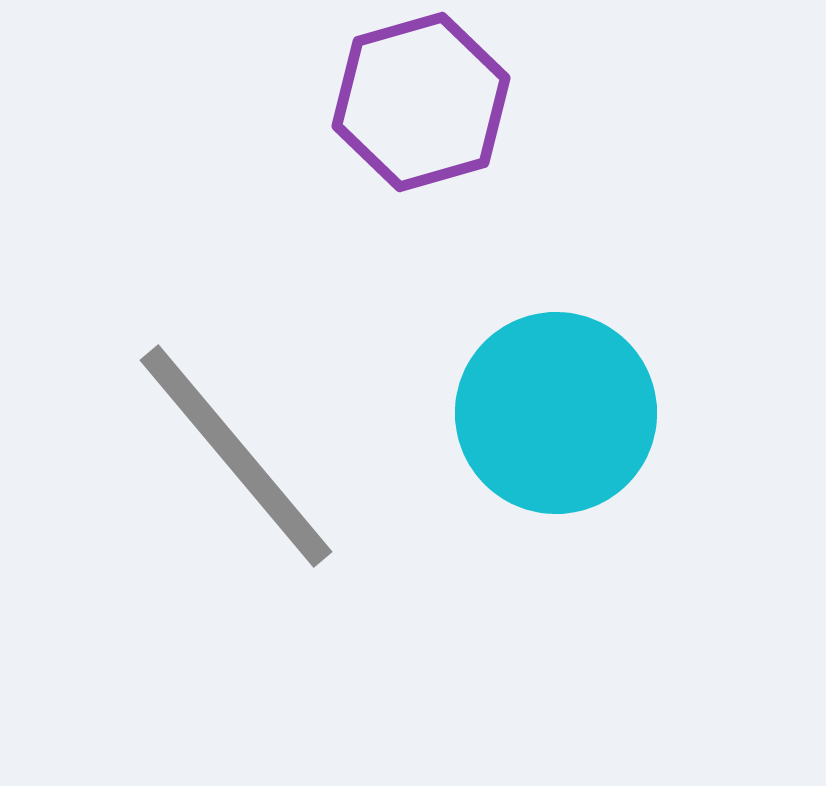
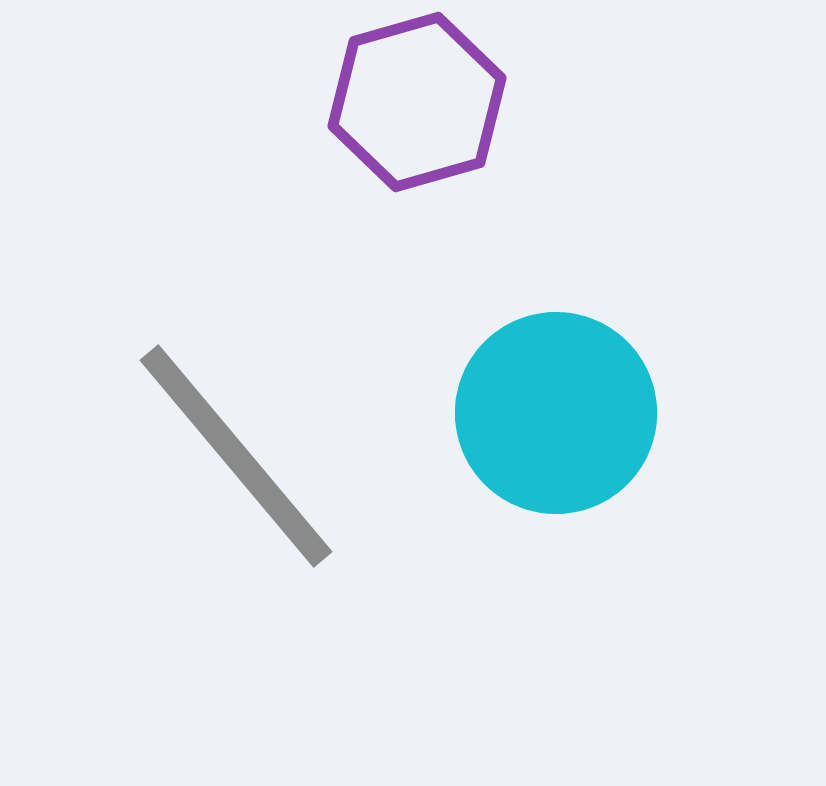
purple hexagon: moved 4 px left
